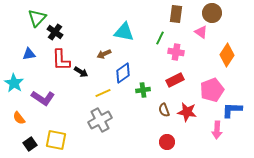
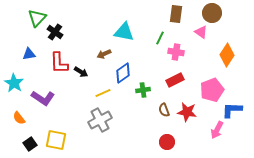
red L-shape: moved 2 px left, 3 px down
pink arrow: rotated 24 degrees clockwise
